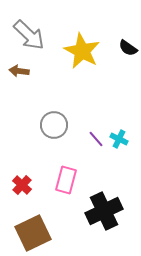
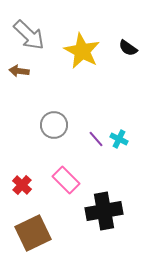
pink rectangle: rotated 60 degrees counterclockwise
black cross: rotated 15 degrees clockwise
